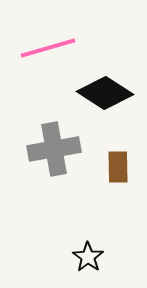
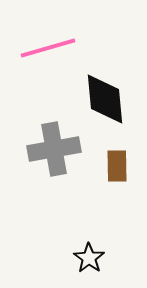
black diamond: moved 6 px down; rotated 52 degrees clockwise
brown rectangle: moved 1 px left, 1 px up
black star: moved 1 px right, 1 px down
